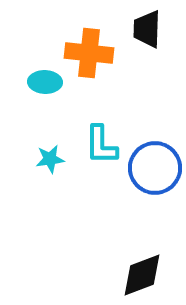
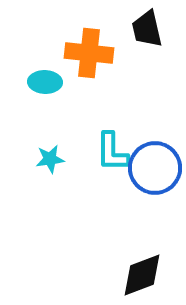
black trapezoid: rotated 15 degrees counterclockwise
cyan L-shape: moved 11 px right, 7 px down
